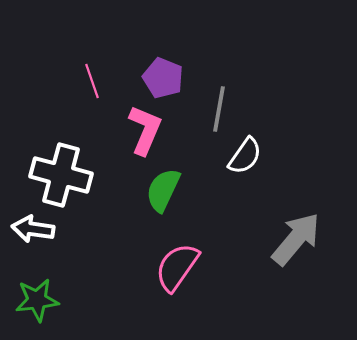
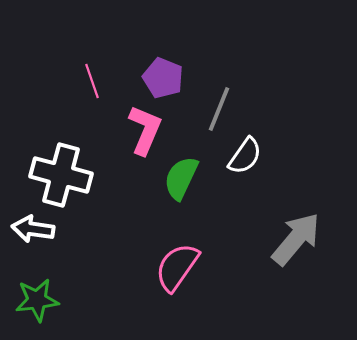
gray line: rotated 12 degrees clockwise
green semicircle: moved 18 px right, 12 px up
